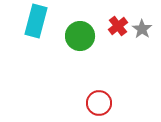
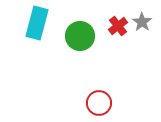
cyan rectangle: moved 1 px right, 2 px down
gray star: moved 7 px up
